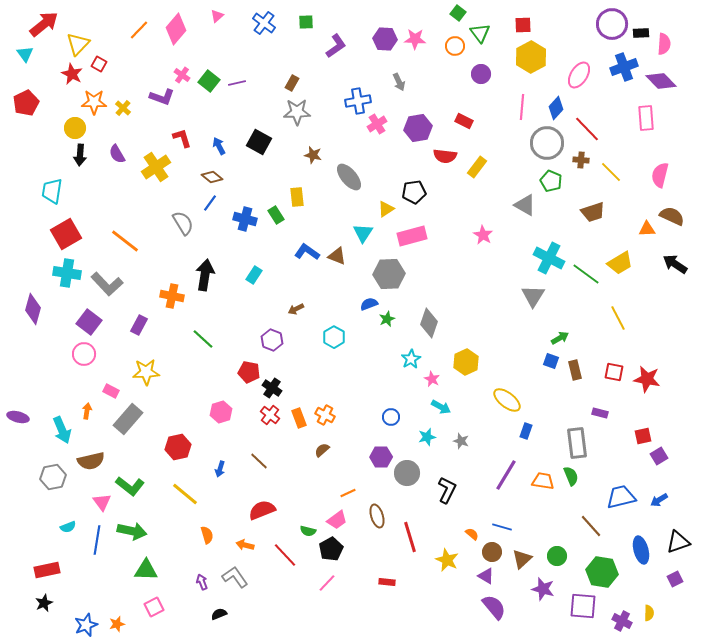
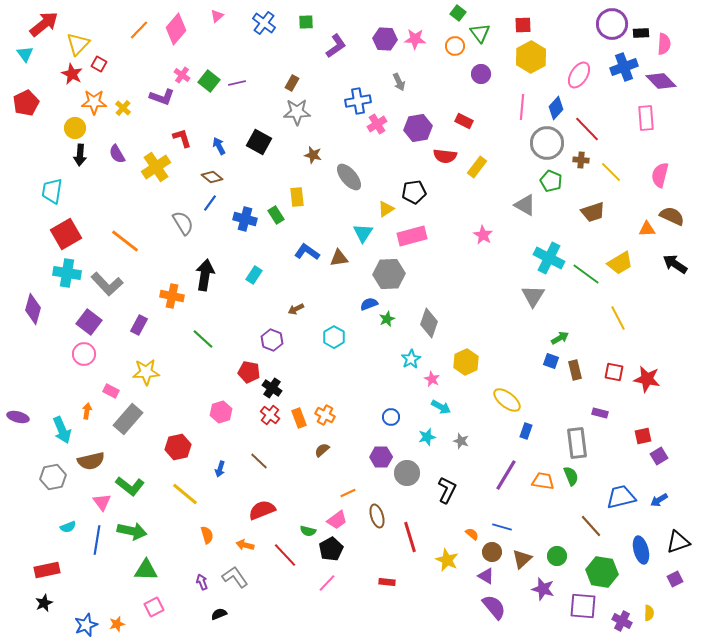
brown triangle at (337, 256): moved 2 px right, 2 px down; rotated 30 degrees counterclockwise
